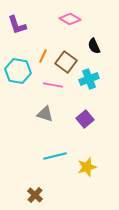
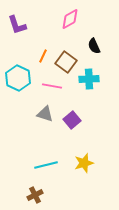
pink diamond: rotated 60 degrees counterclockwise
cyan hexagon: moved 7 px down; rotated 15 degrees clockwise
cyan cross: rotated 18 degrees clockwise
pink line: moved 1 px left, 1 px down
purple square: moved 13 px left, 1 px down
cyan line: moved 9 px left, 9 px down
yellow star: moved 3 px left, 4 px up
brown cross: rotated 21 degrees clockwise
